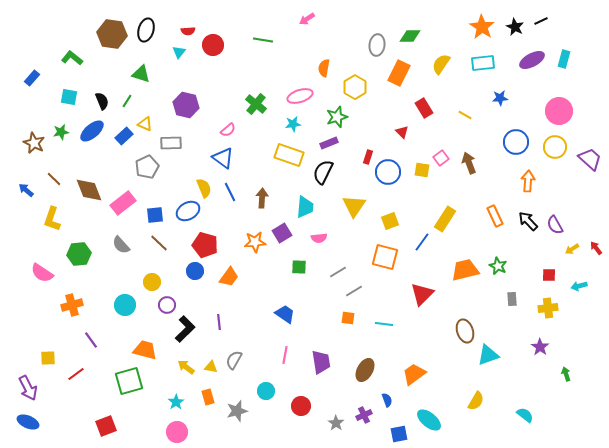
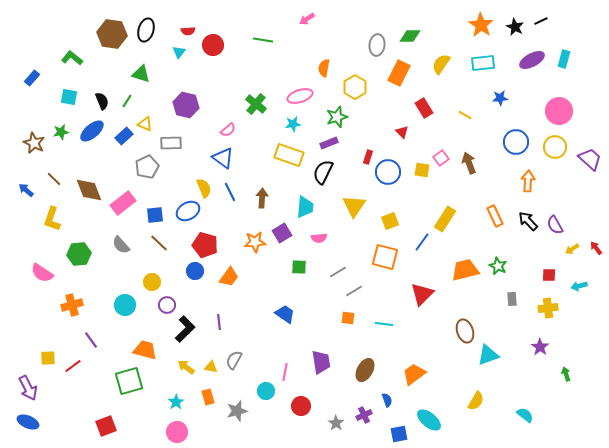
orange star at (482, 27): moved 1 px left, 2 px up
pink line at (285, 355): moved 17 px down
red line at (76, 374): moved 3 px left, 8 px up
